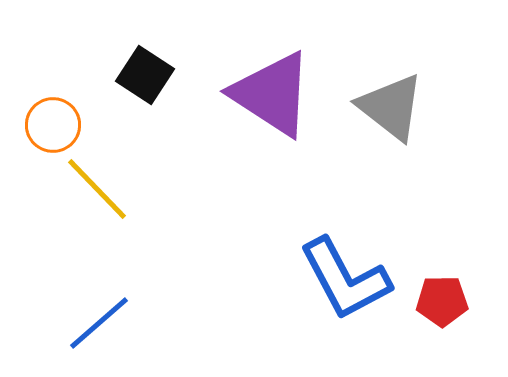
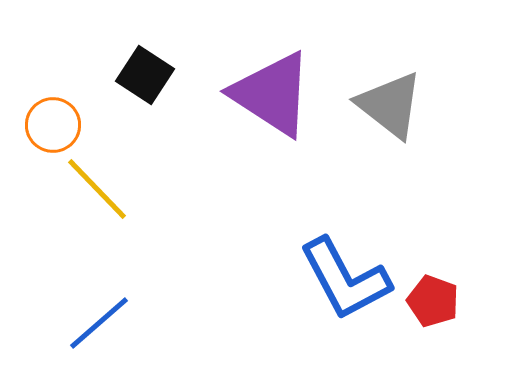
gray triangle: moved 1 px left, 2 px up
red pentagon: moved 9 px left; rotated 21 degrees clockwise
